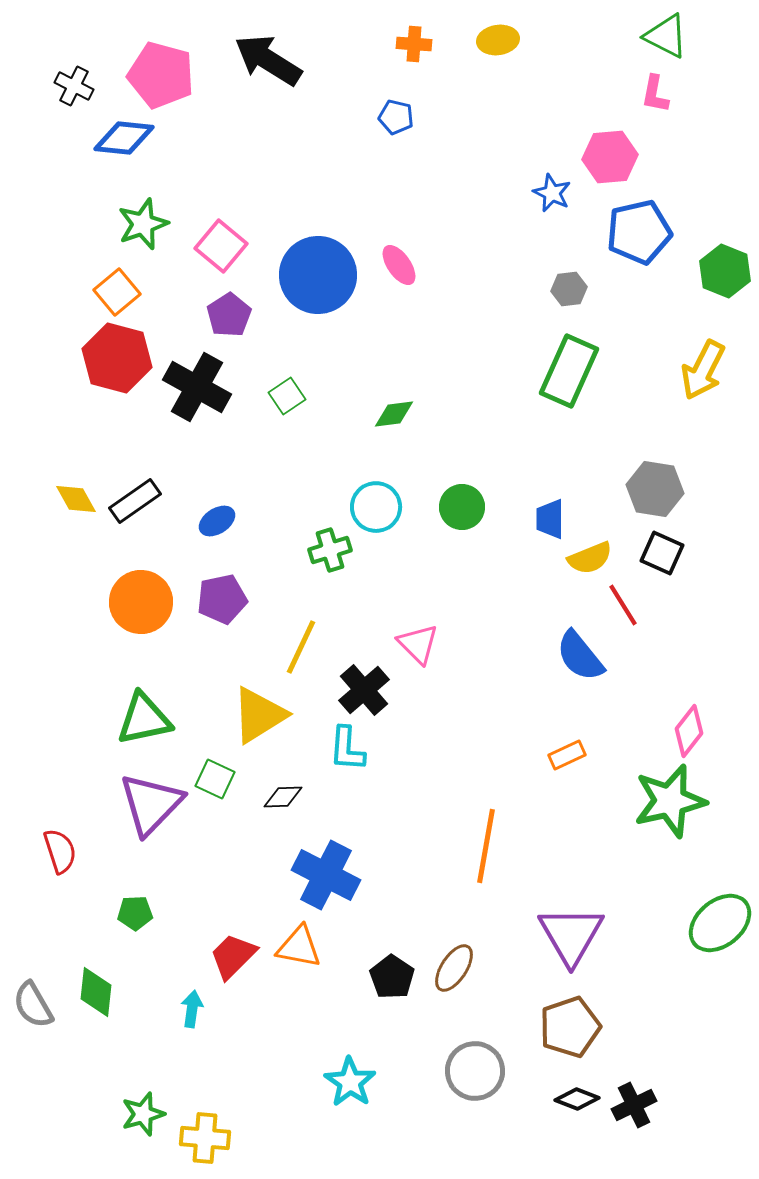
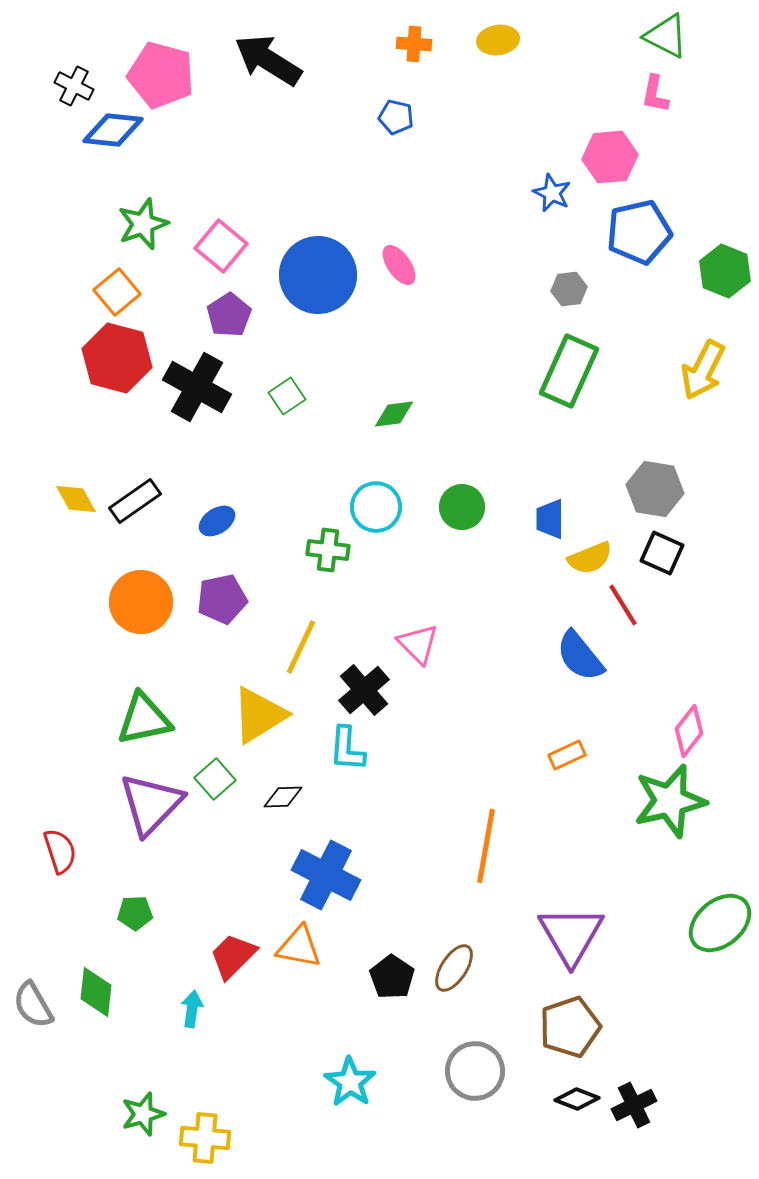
blue diamond at (124, 138): moved 11 px left, 8 px up
green cross at (330, 550): moved 2 px left; rotated 24 degrees clockwise
green square at (215, 779): rotated 24 degrees clockwise
